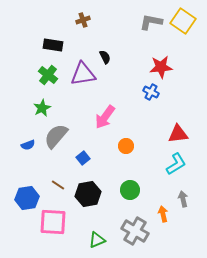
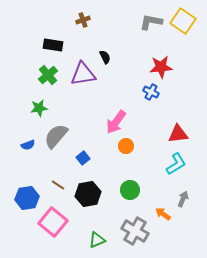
green cross: rotated 12 degrees clockwise
green star: moved 3 px left; rotated 18 degrees clockwise
pink arrow: moved 11 px right, 5 px down
gray arrow: rotated 35 degrees clockwise
orange arrow: rotated 42 degrees counterclockwise
pink square: rotated 36 degrees clockwise
